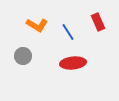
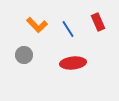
orange L-shape: rotated 15 degrees clockwise
blue line: moved 3 px up
gray circle: moved 1 px right, 1 px up
